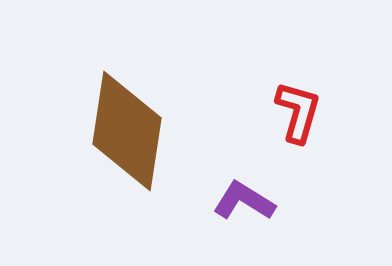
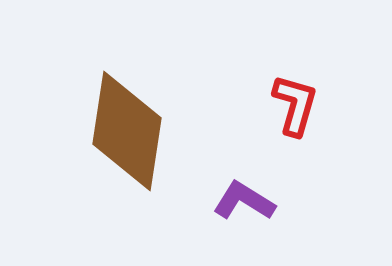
red L-shape: moved 3 px left, 7 px up
